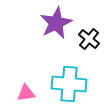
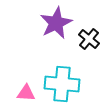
cyan cross: moved 7 px left
pink triangle: rotated 12 degrees clockwise
